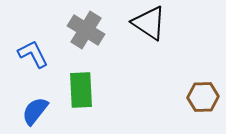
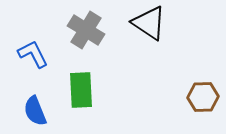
blue semicircle: rotated 60 degrees counterclockwise
